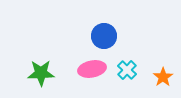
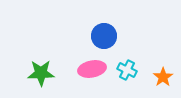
cyan cross: rotated 18 degrees counterclockwise
